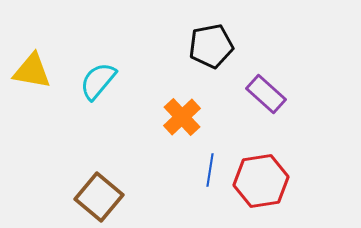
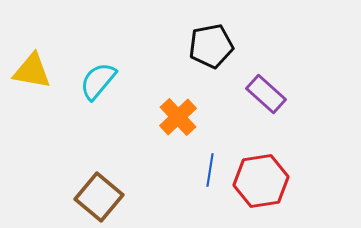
orange cross: moved 4 px left
